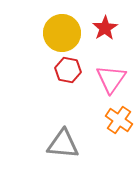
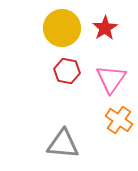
yellow circle: moved 5 px up
red hexagon: moved 1 px left, 1 px down
